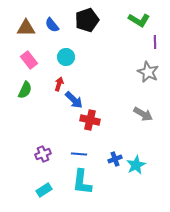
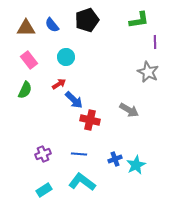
green L-shape: rotated 40 degrees counterclockwise
red arrow: rotated 40 degrees clockwise
gray arrow: moved 14 px left, 4 px up
cyan L-shape: rotated 120 degrees clockwise
